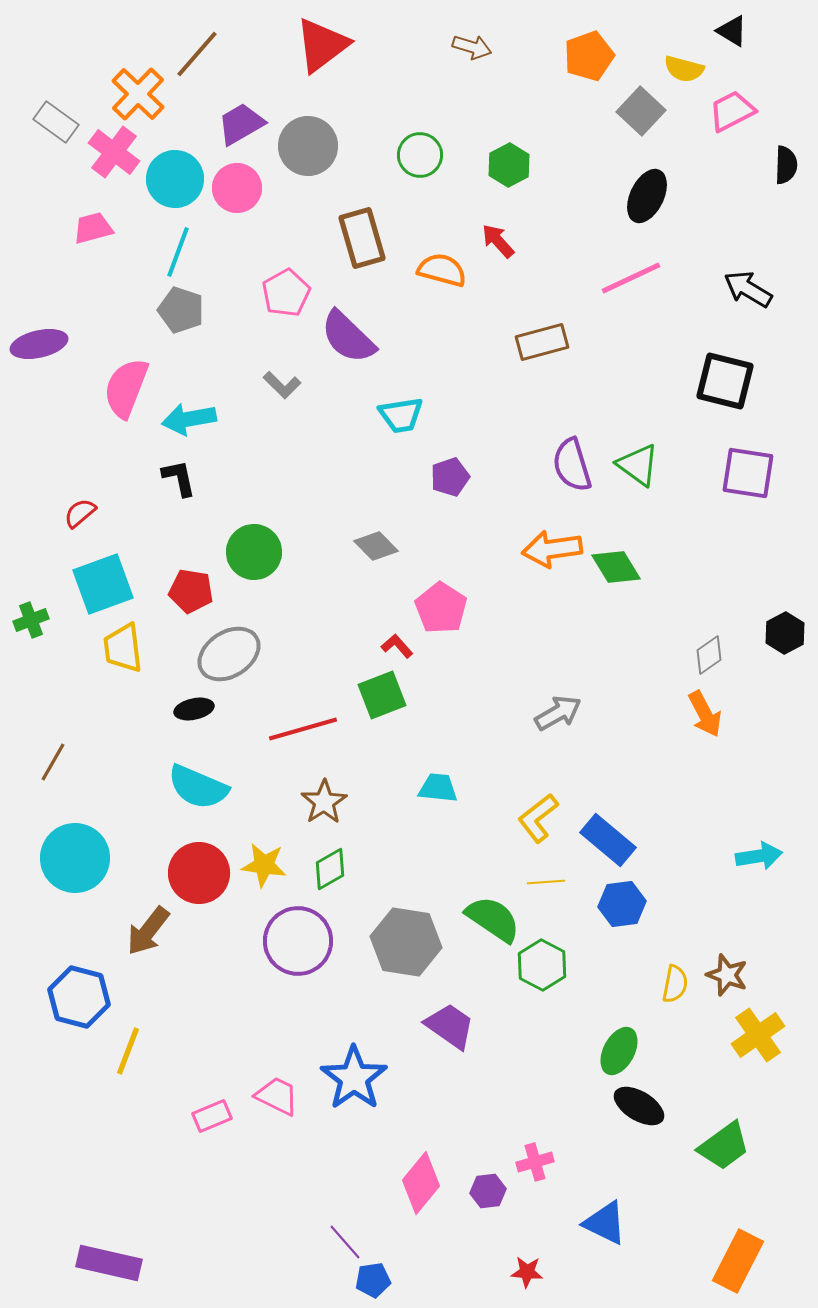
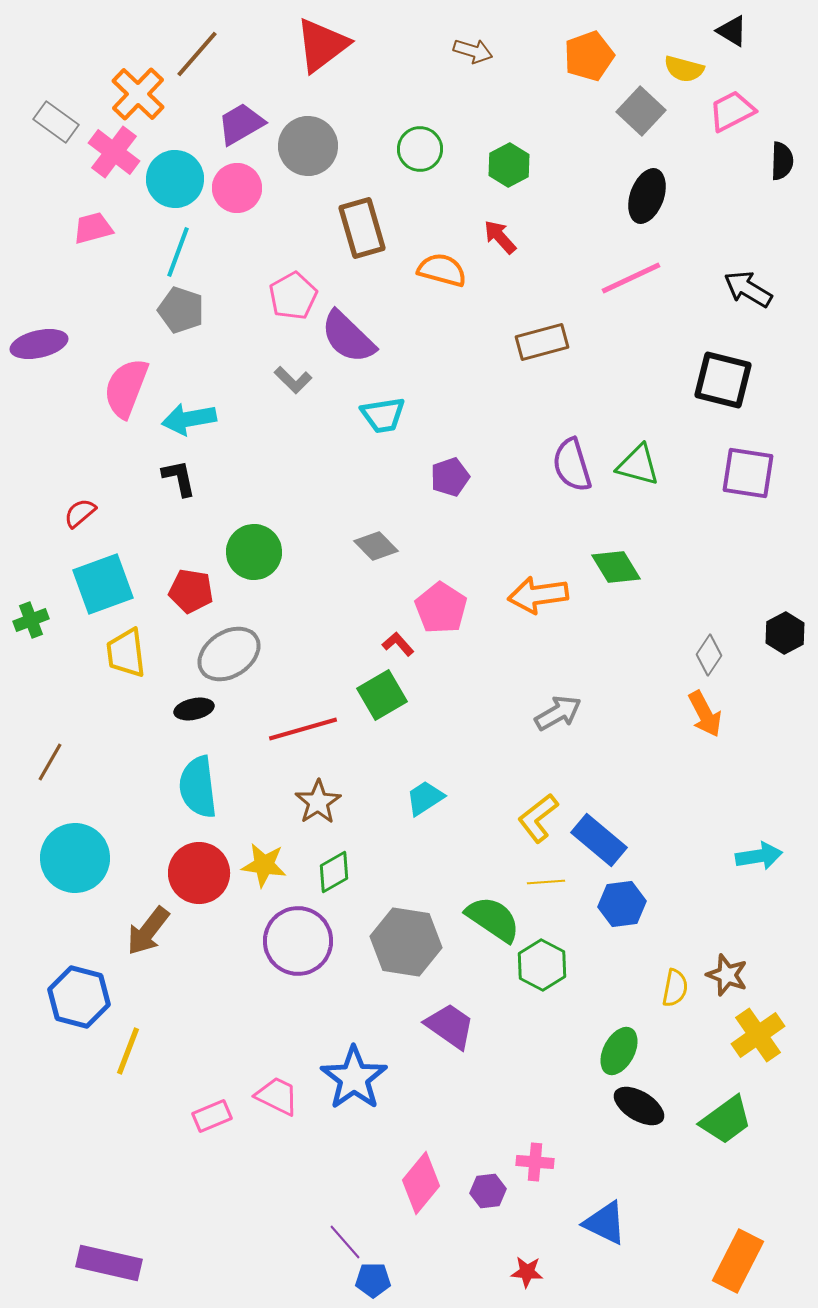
brown arrow at (472, 47): moved 1 px right, 4 px down
green circle at (420, 155): moved 6 px up
black semicircle at (786, 165): moved 4 px left, 4 px up
black ellipse at (647, 196): rotated 6 degrees counterclockwise
brown rectangle at (362, 238): moved 10 px up
red arrow at (498, 241): moved 2 px right, 4 px up
pink pentagon at (286, 293): moved 7 px right, 3 px down
black square at (725, 381): moved 2 px left, 1 px up
gray L-shape at (282, 385): moved 11 px right, 5 px up
cyan trapezoid at (401, 415): moved 18 px left
green triangle at (638, 465): rotated 21 degrees counterclockwise
orange arrow at (552, 549): moved 14 px left, 46 px down
red L-shape at (397, 646): moved 1 px right, 2 px up
yellow trapezoid at (123, 648): moved 3 px right, 5 px down
gray diamond at (709, 655): rotated 21 degrees counterclockwise
green square at (382, 695): rotated 9 degrees counterclockwise
brown line at (53, 762): moved 3 px left
cyan semicircle at (198, 787): rotated 60 degrees clockwise
cyan trapezoid at (438, 788): moved 13 px left, 10 px down; rotated 39 degrees counterclockwise
brown star at (324, 802): moved 6 px left
blue rectangle at (608, 840): moved 9 px left
green diamond at (330, 869): moved 4 px right, 3 px down
yellow semicircle at (675, 984): moved 4 px down
green trapezoid at (724, 1146): moved 2 px right, 26 px up
pink cross at (535, 1162): rotated 21 degrees clockwise
blue pentagon at (373, 1280): rotated 8 degrees clockwise
